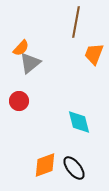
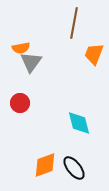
brown line: moved 2 px left, 1 px down
orange semicircle: rotated 36 degrees clockwise
gray triangle: moved 1 px right, 1 px up; rotated 15 degrees counterclockwise
red circle: moved 1 px right, 2 px down
cyan diamond: moved 1 px down
